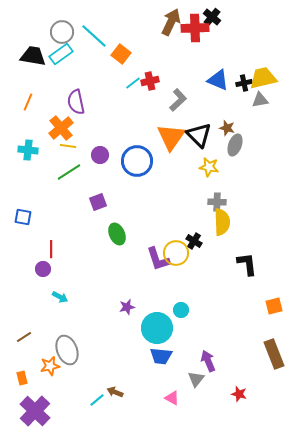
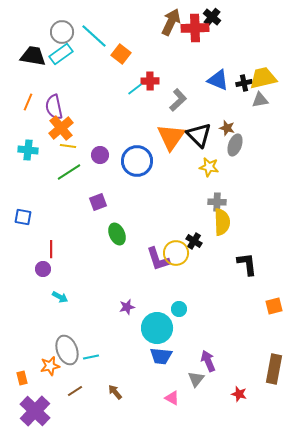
red cross at (150, 81): rotated 12 degrees clockwise
cyan line at (133, 83): moved 2 px right, 6 px down
purple semicircle at (76, 102): moved 22 px left, 5 px down
cyan circle at (181, 310): moved 2 px left, 1 px up
brown line at (24, 337): moved 51 px right, 54 px down
brown rectangle at (274, 354): moved 15 px down; rotated 32 degrees clockwise
brown arrow at (115, 392): rotated 28 degrees clockwise
cyan line at (97, 400): moved 6 px left, 43 px up; rotated 28 degrees clockwise
